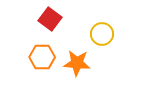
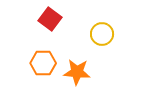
orange hexagon: moved 1 px right, 6 px down
orange star: moved 9 px down
